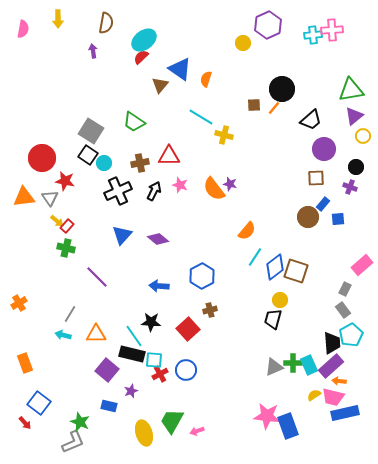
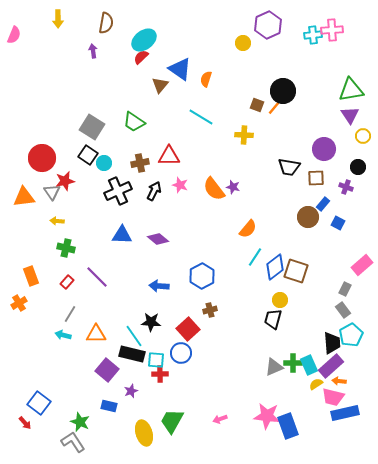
pink semicircle at (23, 29): moved 9 px left, 6 px down; rotated 12 degrees clockwise
black circle at (282, 89): moved 1 px right, 2 px down
brown square at (254, 105): moved 3 px right; rotated 24 degrees clockwise
purple triangle at (354, 116): moved 4 px left, 1 px up; rotated 24 degrees counterclockwise
black trapezoid at (311, 120): moved 22 px left, 47 px down; rotated 50 degrees clockwise
gray square at (91, 131): moved 1 px right, 4 px up
yellow cross at (224, 135): moved 20 px right; rotated 12 degrees counterclockwise
black circle at (356, 167): moved 2 px right
red star at (65, 181): rotated 24 degrees counterclockwise
purple star at (230, 184): moved 3 px right, 3 px down
purple cross at (350, 187): moved 4 px left
gray triangle at (50, 198): moved 2 px right, 6 px up
blue square at (338, 219): moved 4 px down; rotated 32 degrees clockwise
yellow arrow at (57, 221): rotated 144 degrees clockwise
red rectangle at (67, 226): moved 56 px down
orange semicircle at (247, 231): moved 1 px right, 2 px up
blue triangle at (122, 235): rotated 50 degrees clockwise
cyan square at (154, 360): moved 2 px right
orange rectangle at (25, 363): moved 6 px right, 87 px up
blue circle at (186, 370): moved 5 px left, 17 px up
red cross at (160, 374): rotated 28 degrees clockwise
yellow semicircle at (314, 395): moved 2 px right, 11 px up
pink arrow at (197, 431): moved 23 px right, 12 px up
gray L-shape at (73, 442): rotated 100 degrees counterclockwise
